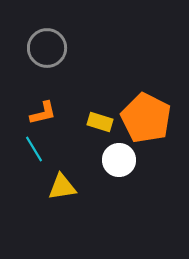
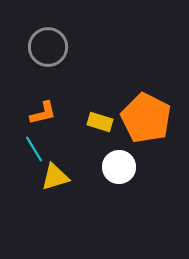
gray circle: moved 1 px right, 1 px up
white circle: moved 7 px down
yellow triangle: moved 7 px left, 10 px up; rotated 8 degrees counterclockwise
